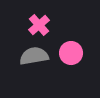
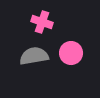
pink cross: moved 3 px right, 3 px up; rotated 30 degrees counterclockwise
